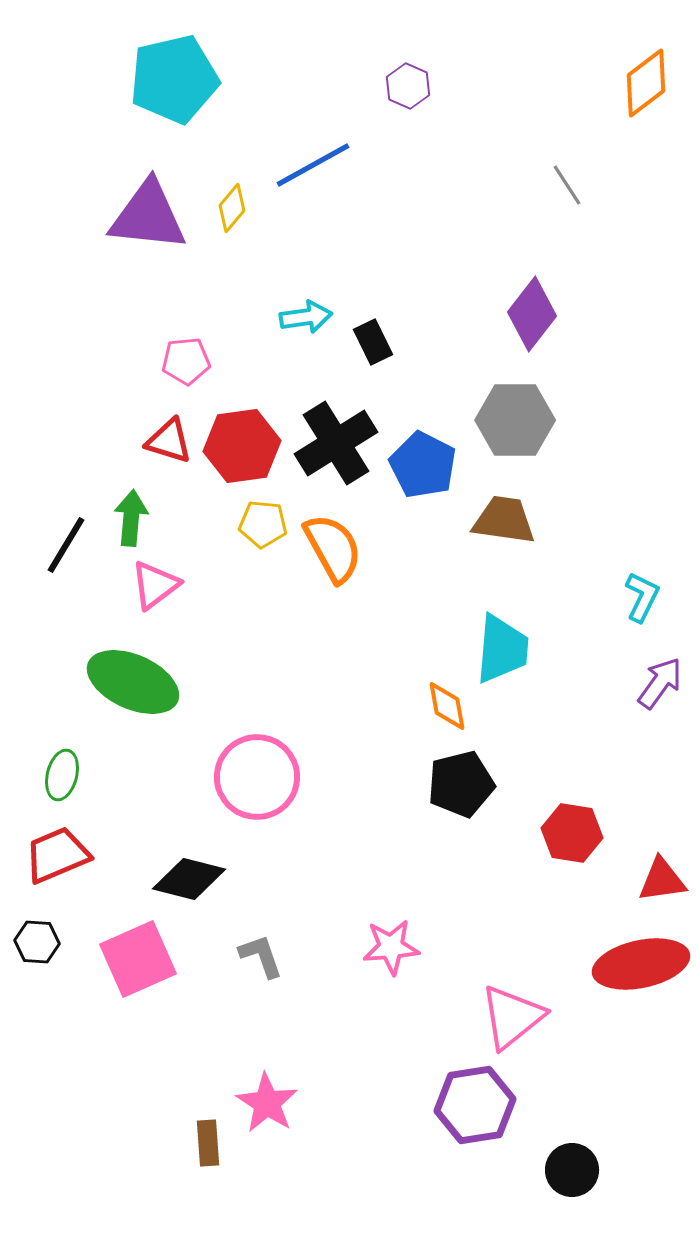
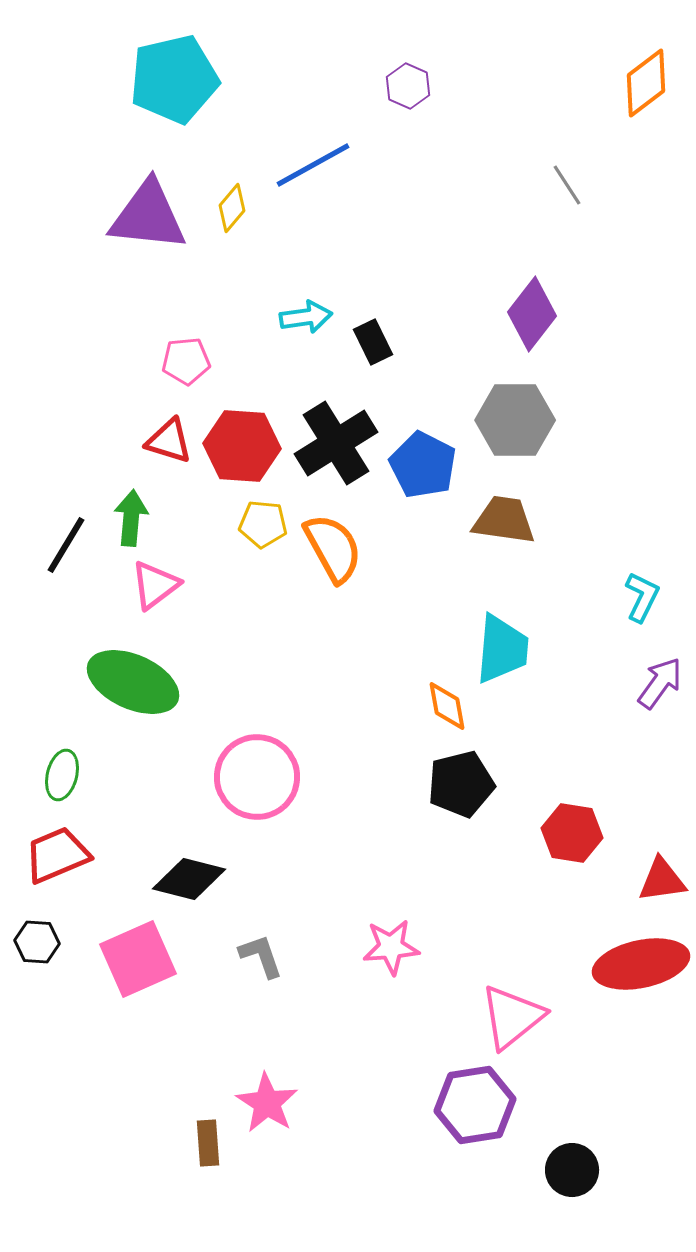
red hexagon at (242, 446): rotated 12 degrees clockwise
